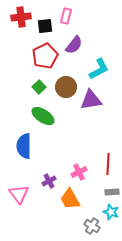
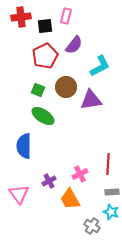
cyan L-shape: moved 1 px right, 3 px up
green square: moved 1 px left, 3 px down; rotated 24 degrees counterclockwise
pink cross: moved 1 px right, 2 px down
